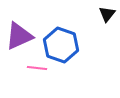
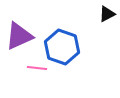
black triangle: rotated 24 degrees clockwise
blue hexagon: moved 1 px right, 2 px down
